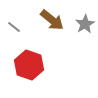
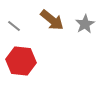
gray line: moved 1 px up
red hexagon: moved 8 px left, 4 px up; rotated 12 degrees counterclockwise
